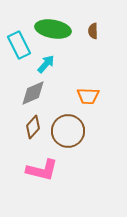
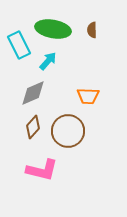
brown semicircle: moved 1 px left, 1 px up
cyan arrow: moved 2 px right, 3 px up
